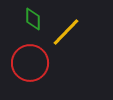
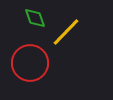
green diamond: moved 2 px right, 1 px up; rotated 20 degrees counterclockwise
